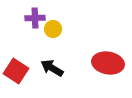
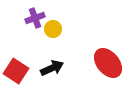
purple cross: rotated 18 degrees counterclockwise
red ellipse: rotated 40 degrees clockwise
black arrow: rotated 125 degrees clockwise
